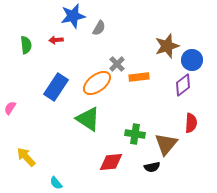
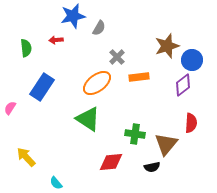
green semicircle: moved 3 px down
gray cross: moved 7 px up
blue rectangle: moved 14 px left
